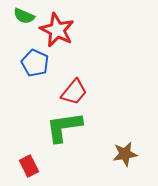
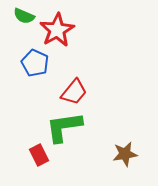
red star: rotated 16 degrees clockwise
red rectangle: moved 10 px right, 11 px up
